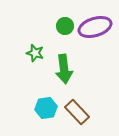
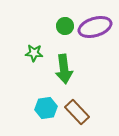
green star: moved 1 px left; rotated 12 degrees counterclockwise
